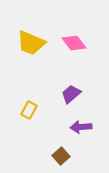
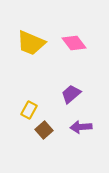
brown square: moved 17 px left, 26 px up
